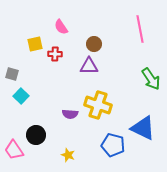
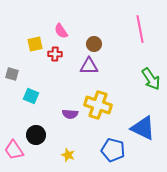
pink semicircle: moved 4 px down
cyan square: moved 10 px right; rotated 21 degrees counterclockwise
blue pentagon: moved 5 px down
